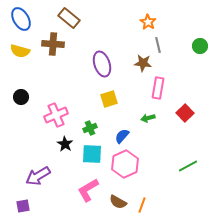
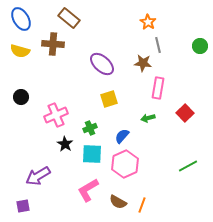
purple ellipse: rotated 30 degrees counterclockwise
